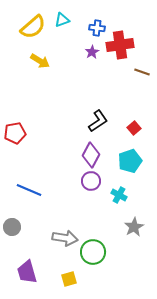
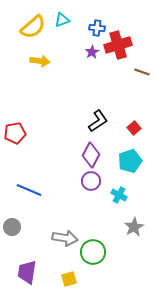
red cross: moved 2 px left; rotated 8 degrees counterclockwise
yellow arrow: rotated 24 degrees counterclockwise
purple trapezoid: rotated 25 degrees clockwise
